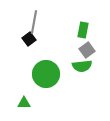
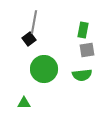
gray square: rotated 28 degrees clockwise
green semicircle: moved 9 px down
green circle: moved 2 px left, 5 px up
